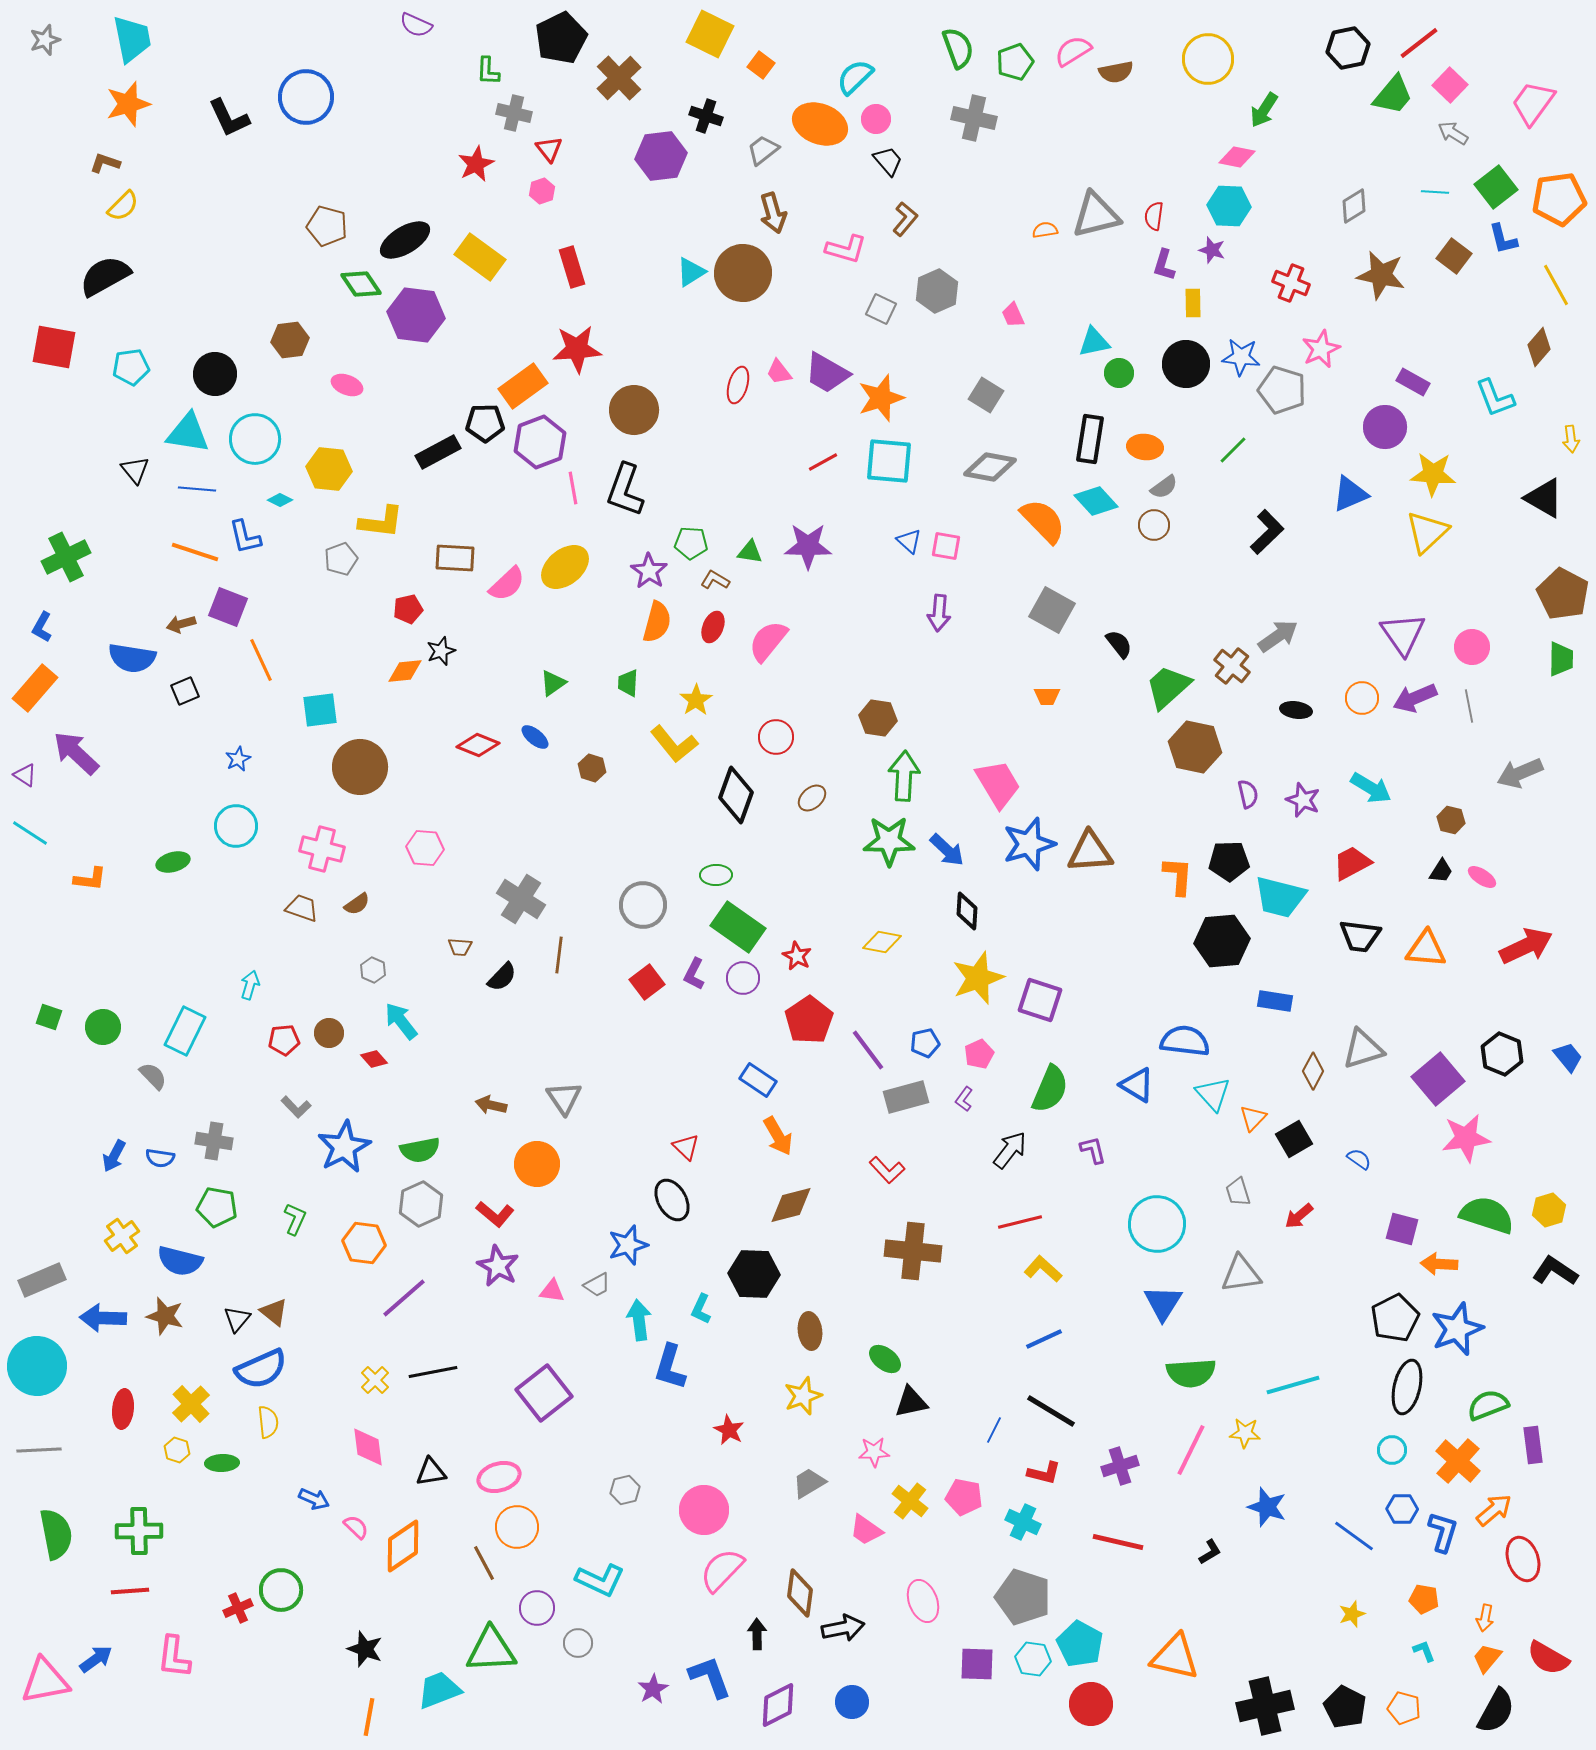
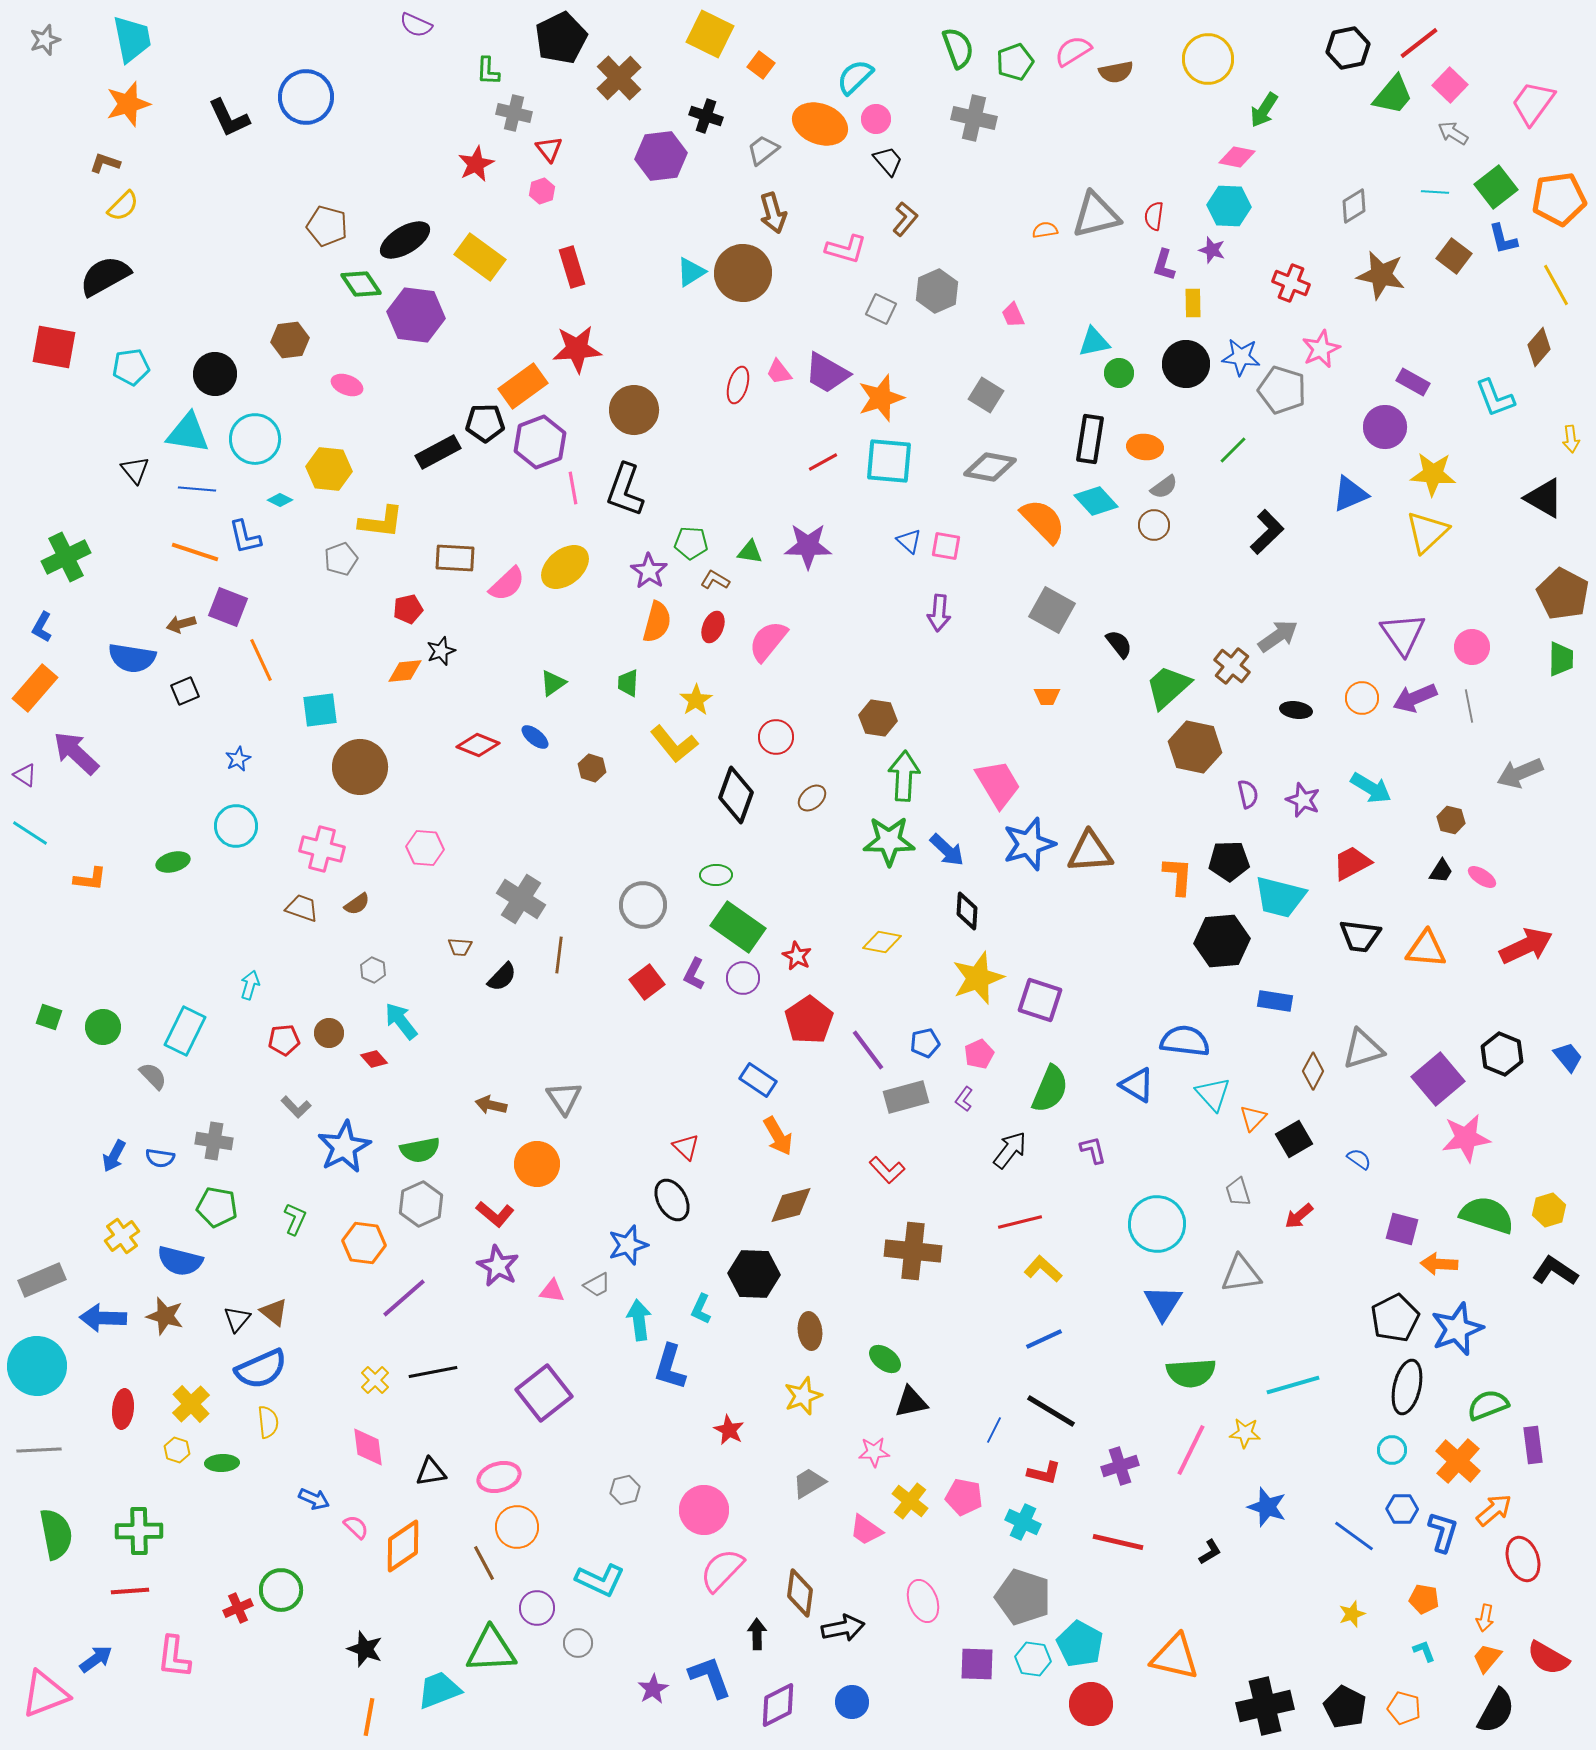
pink triangle at (45, 1681): moved 13 px down; rotated 10 degrees counterclockwise
